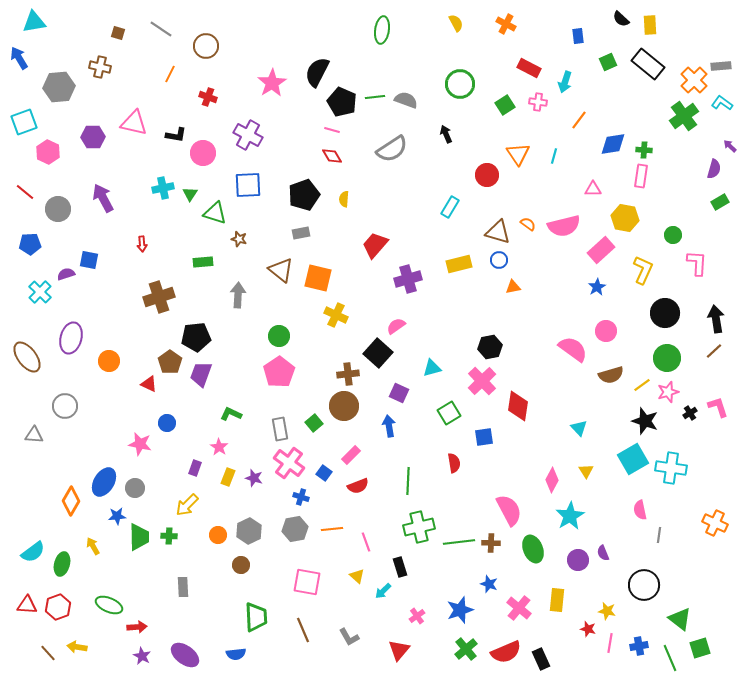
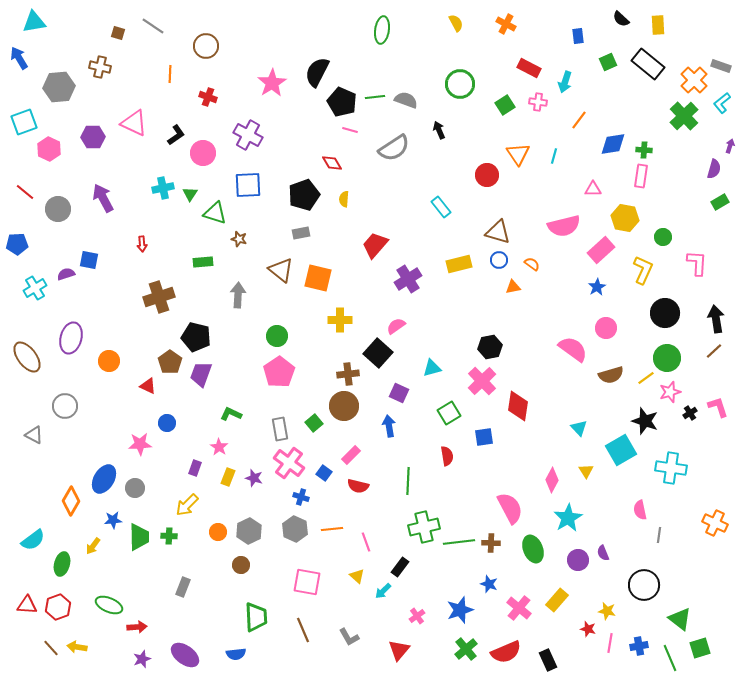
yellow rectangle at (650, 25): moved 8 px right
gray line at (161, 29): moved 8 px left, 3 px up
gray rectangle at (721, 66): rotated 24 degrees clockwise
orange line at (170, 74): rotated 24 degrees counterclockwise
cyan L-shape at (722, 103): rotated 75 degrees counterclockwise
green cross at (684, 116): rotated 8 degrees counterclockwise
pink triangle at (134, 123): rotated 12 degrees clockwise
pink line at (332, 130): moved 18 px right
black arrow at (446, 134): moved 7 px left, 4 px up
black L-shape at (176, 135): rotated 45 degrees counterclockwise
purple arrow at (730, 146): rotated 64 degrees clockwise
gray semicircle at (392, 149): moved 2 px right, 1 px up
pink hexagon at (48, 152): moved 1 px right, 3 px up
red diamond at (332, 156): moved 7 px down
cyan rectangle at (450, 207): moved 9 px left; rotated 70 degrees counterclockwise
orange semicircle at (528, 224): moved 4 px right, 40 px down
green circle at (673, 235): moved 10 px left, 2 px down
blue pentagon at (30, 244): moved 13 px left
purple cross at (408, 279): rotated 16 degrees counterclockwise
cyan cross at (40, 292): moved 5 px left, 4 px up; rotated 15 degrees clockwise
yellow cross at (336, 315): moved 4 px right, 5 px down; rotated 25 degrees counterclockwise
pink circle at (606, 331): moved 3 px up
green circle at (279, 336): moved 2 px left
black pentagon at (196, 337): rotated 20 degrees clockwise
red triangle at (149, 384): moved 1 px left, 2 px down
yellow line at (642, 385): moved 4 px right, 7 px up
pink star at (668, 392): moved 2 px right
gray triangle at (34, 435): rotated 24 degrees clockwise
pink star at (140, 444): rotated 15 degrees counterclockwise
cyan square at (633, 459): moved 12 px left, 9 px up
red semicircle at (454, 463): moved 7 px left, 7 px up
blue ellipse at (104, 482): moved 3 px up
red semicircle at (358, 486): rotated 35 degrees clockwise
pink semicircle at (509, 510): moved 1 px right, 2 px up
blue star at (117, 516): moved 4 px left, 4 px down
cyan star at (570, 516): moved 2 px left, 2 px down
green cross at (419, 527): moved 5 px right
gray hexagon at (295, 529): rotated 25 degrees counterclockwise
orange circle at (218, 535): moved 3 px up
yellow arrow at (93, 546): rotated 114 degrees counterclockwise
cyan semicircle at (33, 552): moved 12 px up
black rectangle at (400, 567): rotated 54 degrees clockwise
gray rectangle at (183, 587): rotated 24 degrees clockwise
yellow rectangle at (557, 600): rotated 35 degrees clockwise
brown line at (48, 653): moved 3 px right, 5 px up
purple star at (142, 656): moved 3 px down; rotated 24 degrees clockwise
black rectangle at (541, 659): moved 7 px right, 1 px down
